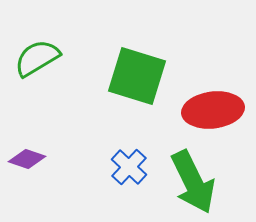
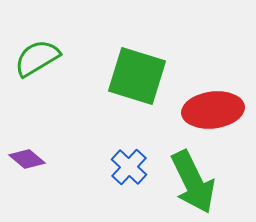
purple diamond: rotated 21 degrees clockwise
